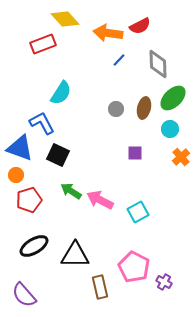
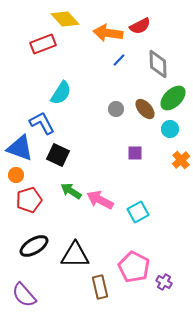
brown ellipse: moved 1 px right, 1 px down; rotated 55 degrees counterclockwise
orange cross: moved 3 px down
